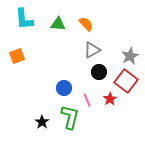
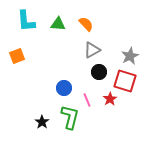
cyan L-shape: moved 2 px right, 2 px down
red square: moved 1 px left; rotated 20 degrees counterclockwise
